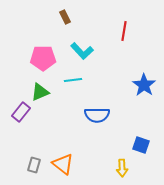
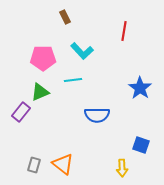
blue star: moved 4 px left, 3 px down
